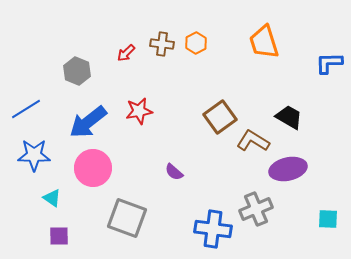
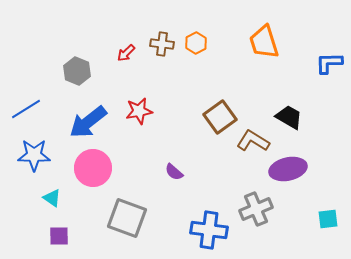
cyan square: rotated 10 degrees counterclockwise
blue cross: moved 4 px left, 1 px down
